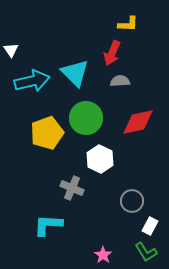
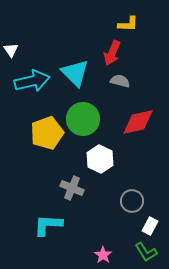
gray semicircle: rotated 18 degrees clockwise
green circle: moved 3 px left, 1 px down
